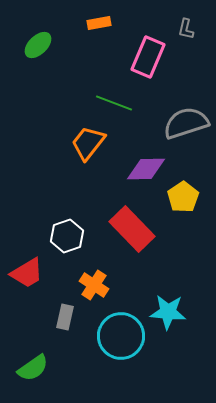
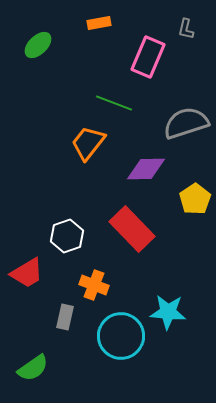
yellow pentagon: moved 12 px right, 2 px down
orange cross: rotated 12 degrees counterclockwise
